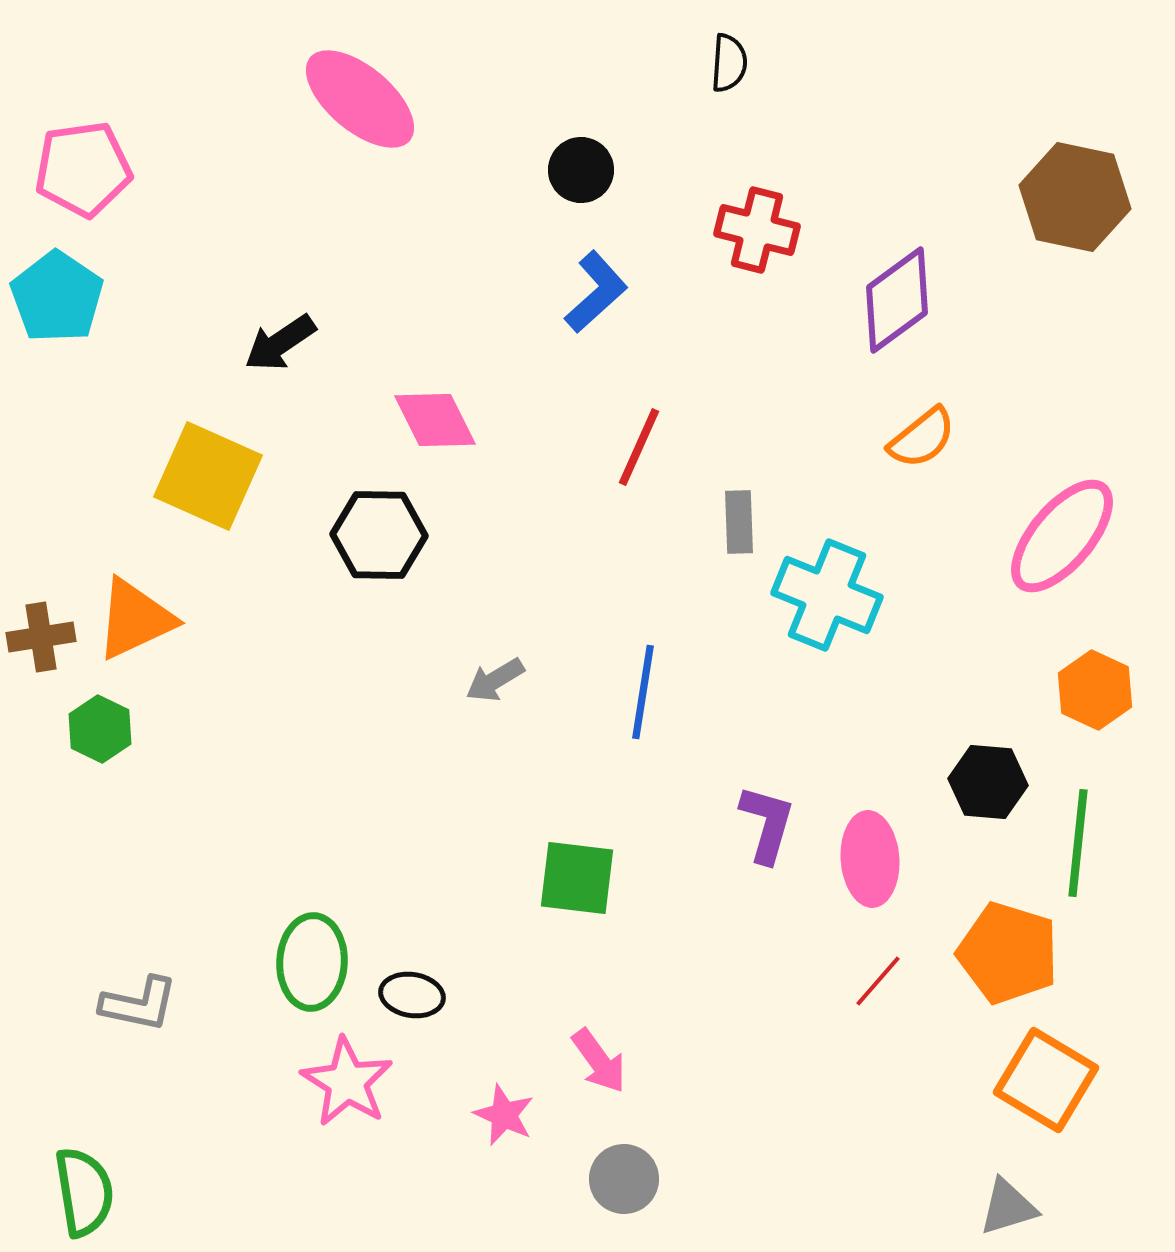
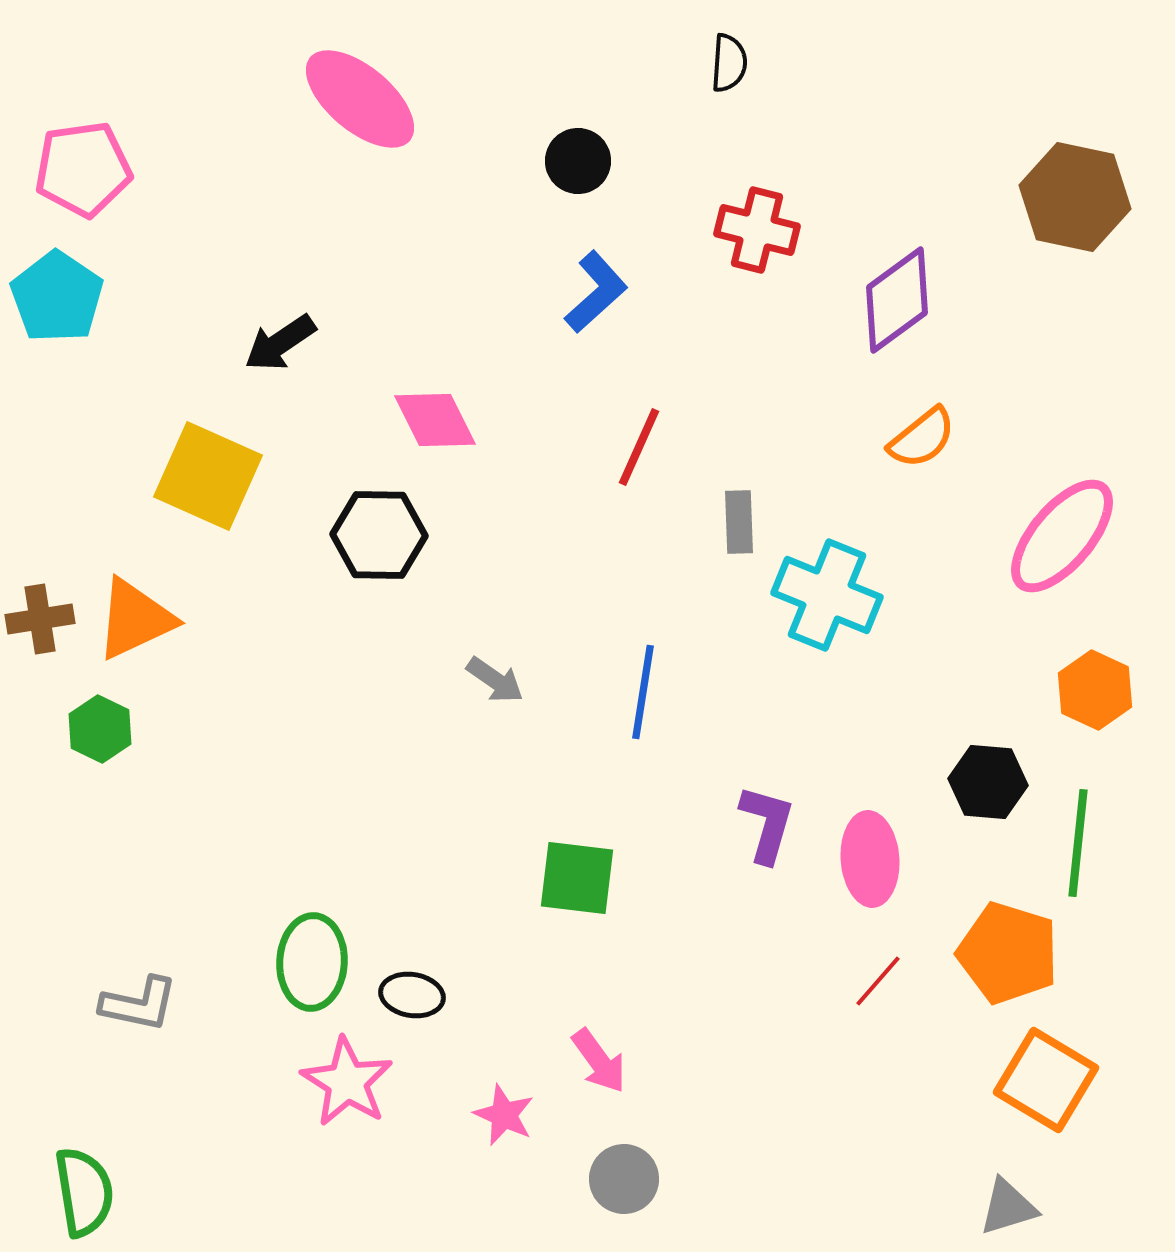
black circle at (581, 170): moved 3 px left, 9 px up
brown cross at (41, 637): moved 1 px left, 18 px up
gray arrow at (495, 680): rotated 114 degrees counterclockwise
